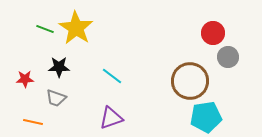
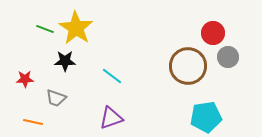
black star: moved 6 px right, 6 px up
brown circle: moved 2 px left, 15 px up
